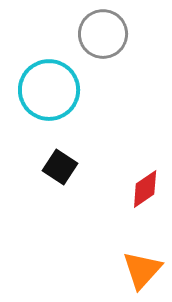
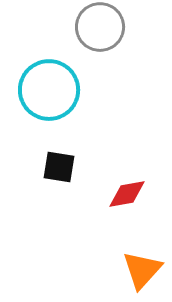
gray circle: moved 3 px left, 7 px up
black square: moved 1 px left; rotated 24 degrees counterclockwise
red diamond: moved 18 px left, 5 px down; rotated 24 degrees clockwise
